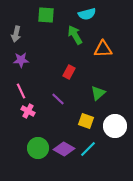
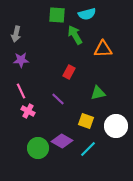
green square: moved 11 px right
green triangle: rotated 28 degrees clockwise
white circle: moved 1 px right
purple diamond: moved 2 px left, 8 px up
